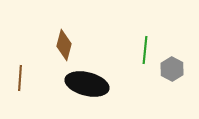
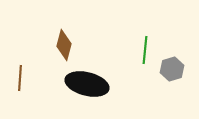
gray hexagon: rotated 15 degrees clockwise
